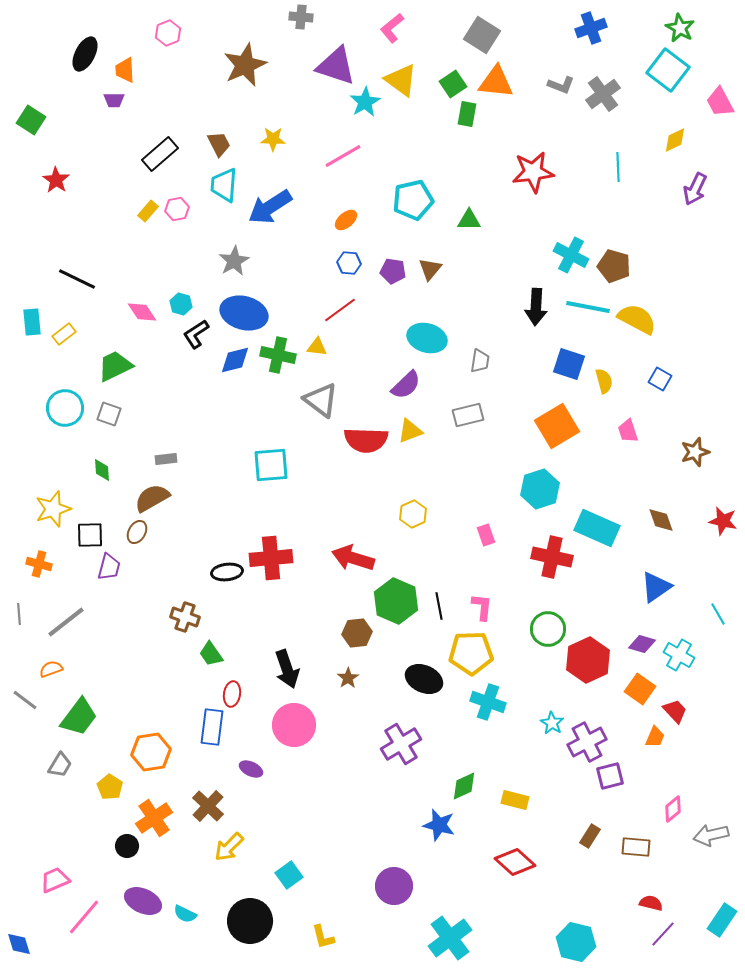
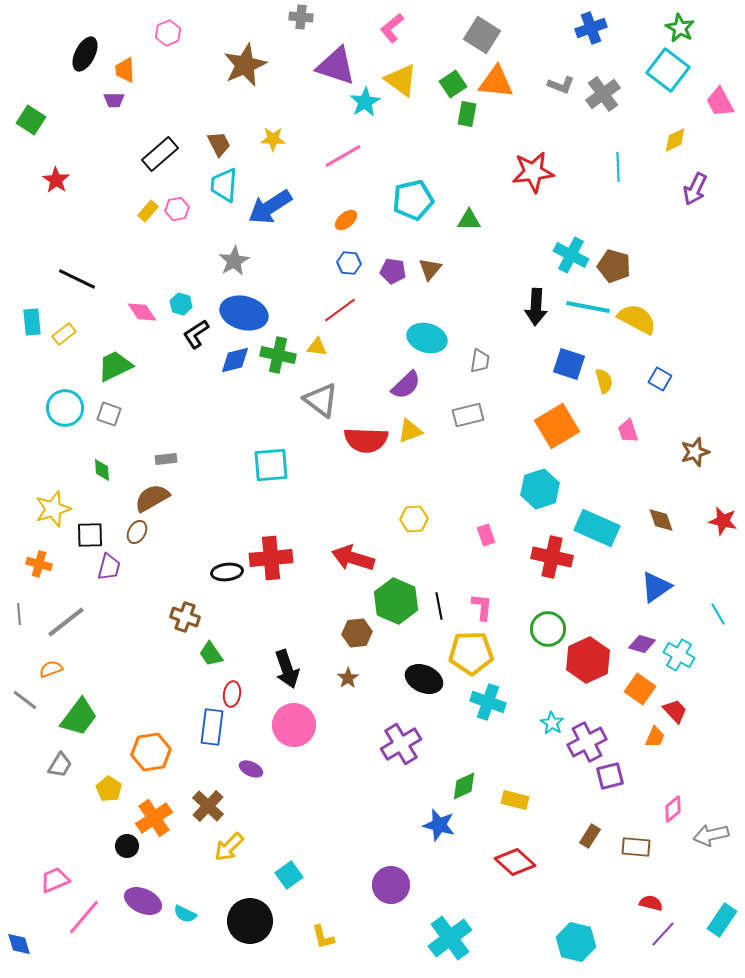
yellow hexagon at (413, 514): moved 1 px right, 5 px down; rotated 20 degrees clockwise
yellow pentagon at (110, 787): moved 1 px left, 2 px down
purple circle at (394, 886): moved 3 px left, 1 px up
